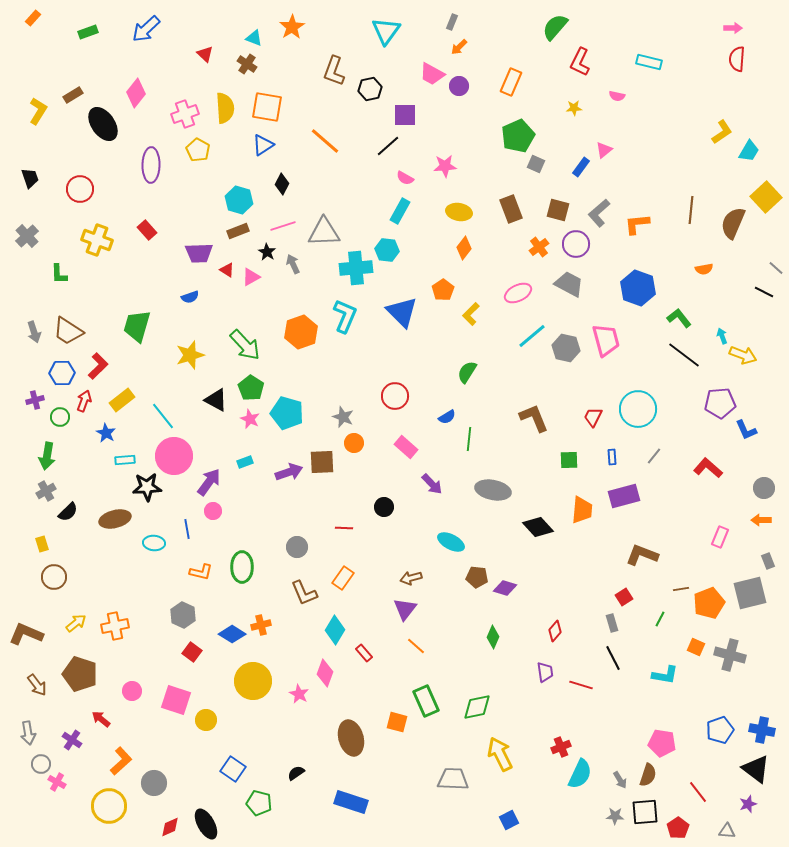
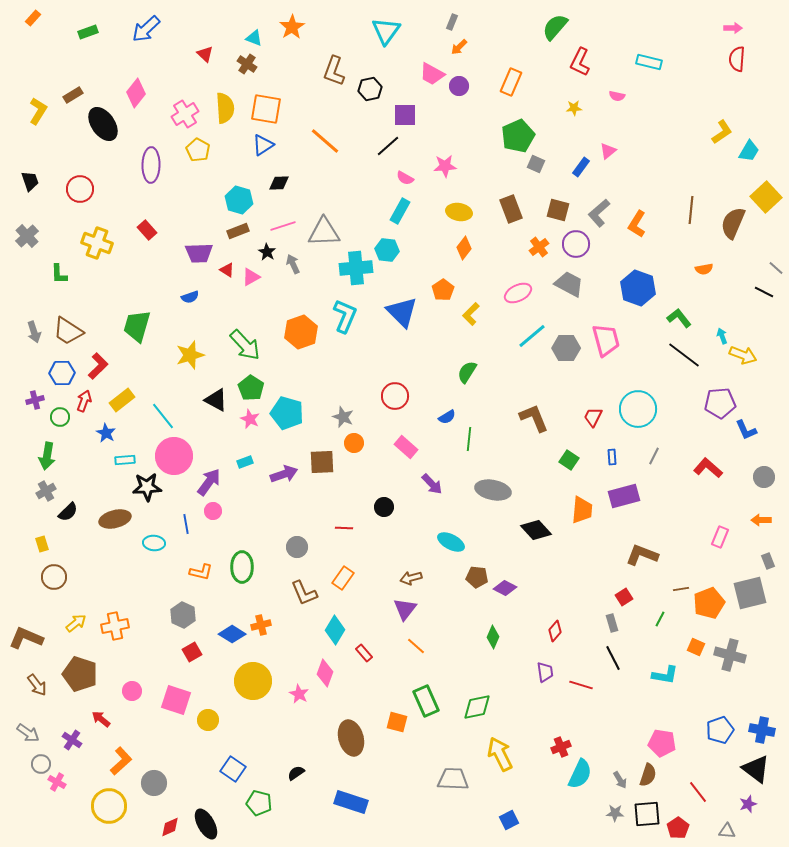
orange square at (267, 107): moved 1 px left, 2 px down
pink cross at (185, 114): rotated 12 degrees counterclockwise
pink triangle at (604, 150): moved 4 px right, 1 px down
black trapezoid at (30, 178): moved 3 px down
black diamond at (282, 184): moved 3 px left, 1 px up; rotated 60 degrees clockwise
orange L-shape at (637, 224): rotated 52 degrees counterclockwise
yellow cross at (97, 240): moved 3 px down
gray hexagon at (566, 348): rotated 12 degrees counterclockwise
gray line at (654, 456): rotated 12 degrees counterclockwise
green square at (569, 460): rotated 36 degrees clockwise
purple arrow at (289, 472): moved 5 px left, 2 px down
gray circle at (764, 488): moved 11 px up
black diamond at (538, 527): moved 2 px left, 3 px down
blue line at (187, 529): moved 1 px left, 5 px up
purple diamond at (505, 588): rotated 10 degrees clockwise
brown L-shape at (26, 634): moved 4 px down
red square at (192, 652): rotated 24 degrees clockwise
yellow circle at (206, 720): moved 2 px right
gray arrow at (28, 733): rotated 45 degrees counterclockwise
black square at (645, 812): moved 2 px right, 2 px down
gray star at (615, 816): moved 3 px up
